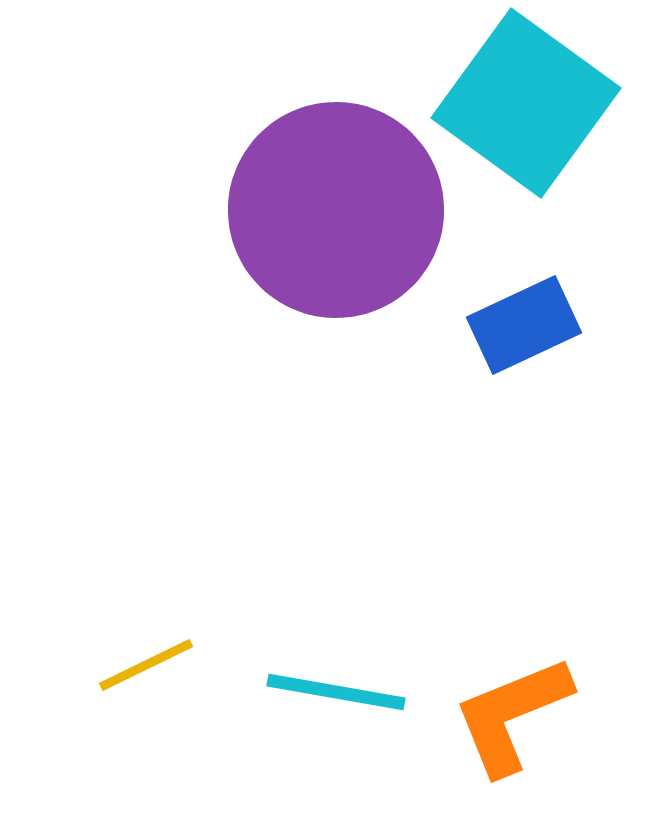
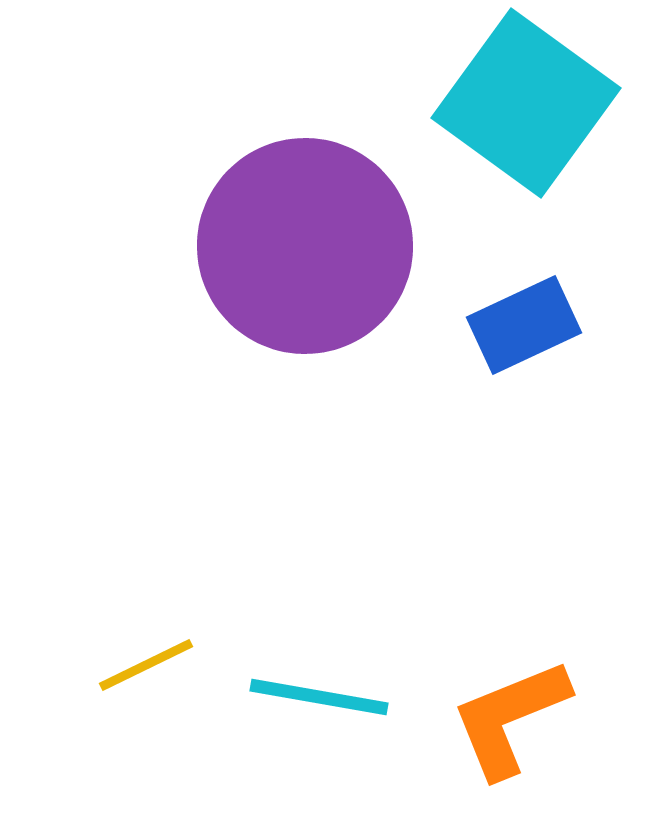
purple circle: moved 31 px left, 36 px down
cyan line: moved 17 px left, 5 px down
orange L-shape: moved 2 px left, 3 px down
